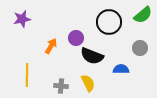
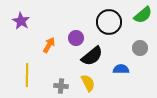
purple star: moved 1 px left, 2 px down; rotated 30 degrees counterclockwise
orange arrow: moved 2 px left, 1 px up
black semicircle: rotated 60 degrees counterclockwise
